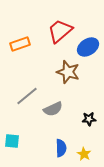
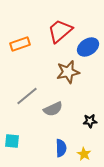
brown star: rotated 30 degrees counterclockwise
black star: moved 1 px right, 2 px down
